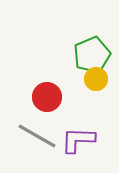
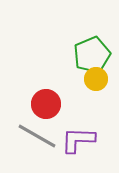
red circle: moved 1 px left, 7 px down
